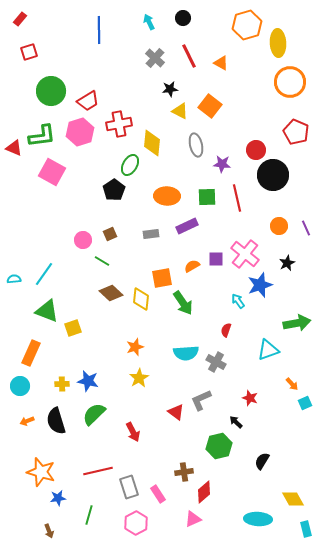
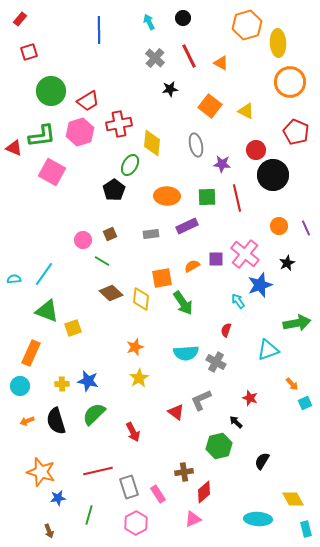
yellow triangle at (180, 111): moved 66 px right
